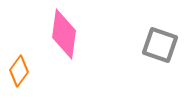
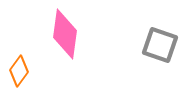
pink diamond: moved 1 px right
